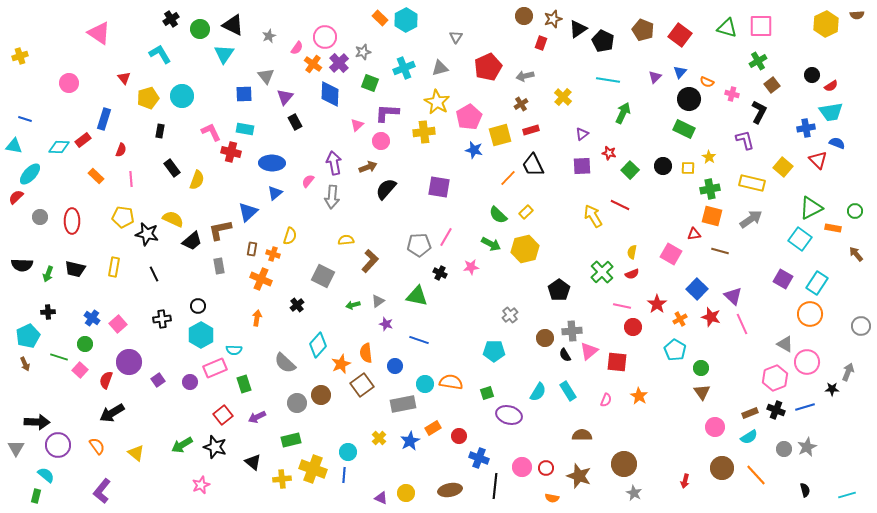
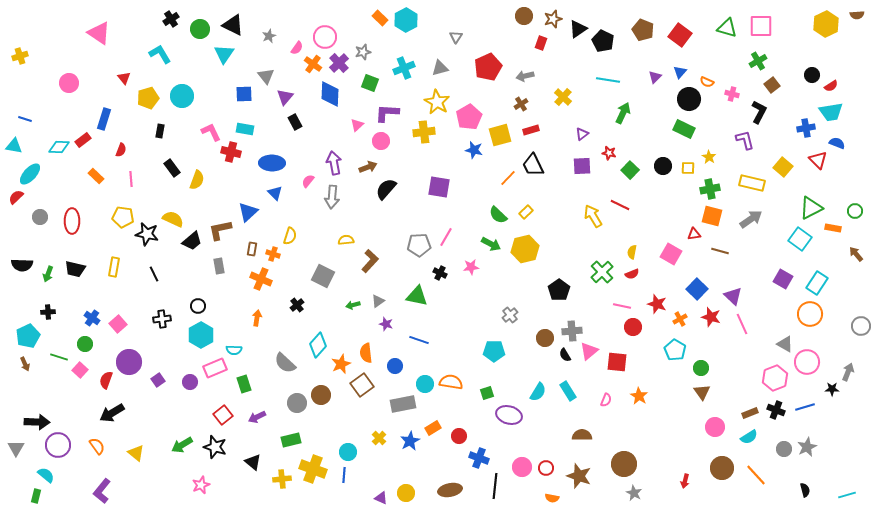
blue triangle at (275, 193): rotated 35 degrees counterclockwise
red star at (657, 304): rotated 18 degrees counterclockwise
